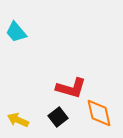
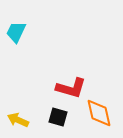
cyan trapezoid: rotated 65 degrees clockwise
black square: rotated 36 degrees counterclockwise
